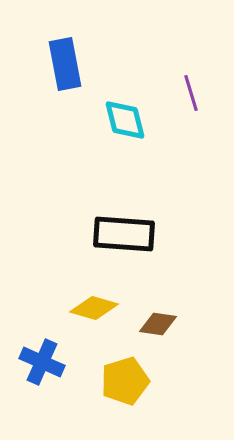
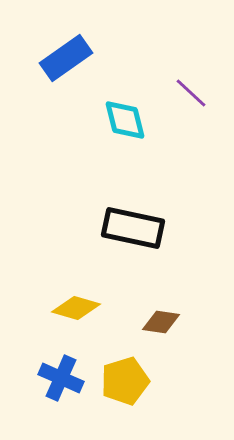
blue rectangle: moved 1 px right, 6 px up; rotated 66 degrees clockwise
purple line: rotated 30 degrees counterclockwise
black rectangle: moved 9 px right, 6 px up; rotated 8 degrees clockwise
yellow diamond: moved 18 px left
brown diamond: moved 3 px right, 2 px up
blue cross: moved 19 px right, 16 px down
